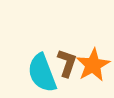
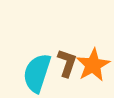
cyan semicircle: moved 5 px left; rotated 39 degrees clockwise
